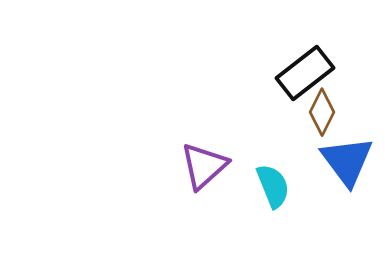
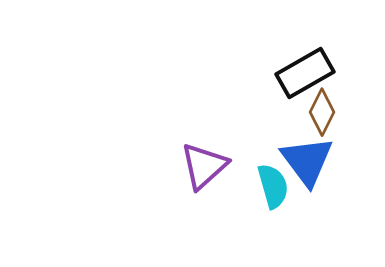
black rectangle: rotated 8 degrees clockwise
blue triangle: moved 40 px left
cyan semicircle: rotated 6 degrees clockwise
